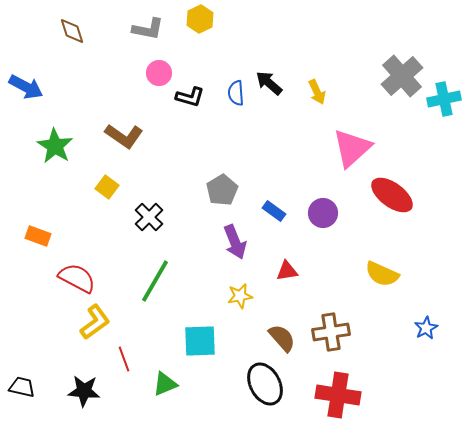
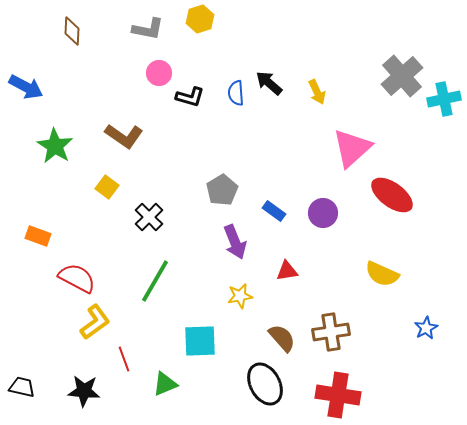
yellow hexagon: rotated 8 degrees clockwise
brown diamond: rotated 20 degrees clockwise
